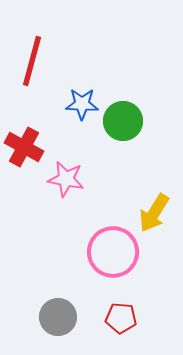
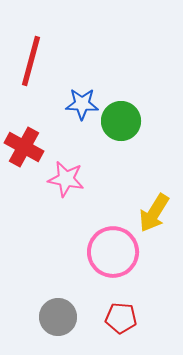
red line: moved 1 px left
green circle: moved 2 px left
